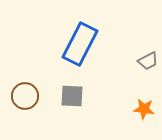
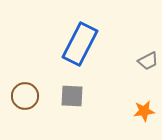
orange star: moved 2 px down; rotated 15 degrees counterclockwise
